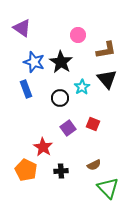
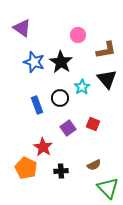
blue rectangle: moved 11 px right, 16 px down
orange pentagon: moved 2 px up
